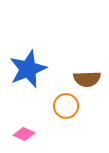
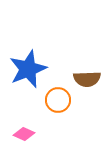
orange circle: moved 8 px left, 6 px up
